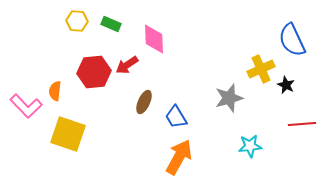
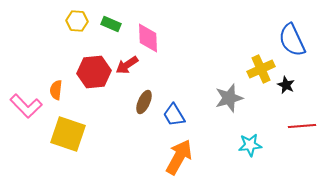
pink diamond: moved 6 px left, 1 px up
orange semicircle: moved 1 px right, 1 px up
blue trapezoid: moved 2 px left, 2 px up
red line: moved 2 px down
cyan star: moved 1 px up
